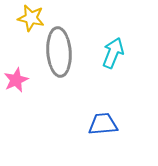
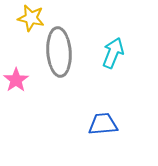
pink star: rotated 10 degrees counterclockwise
